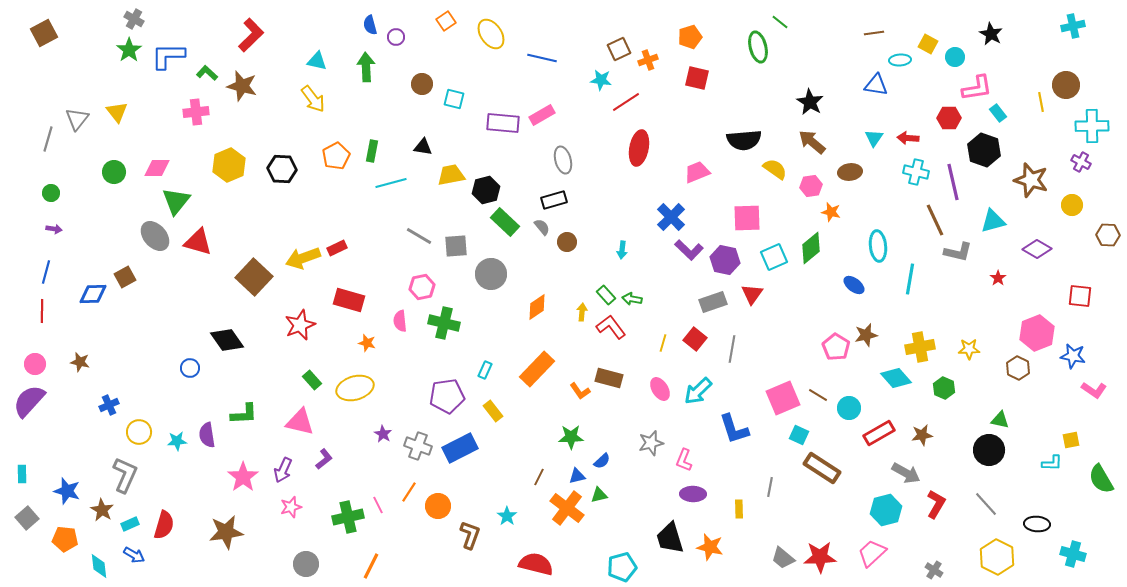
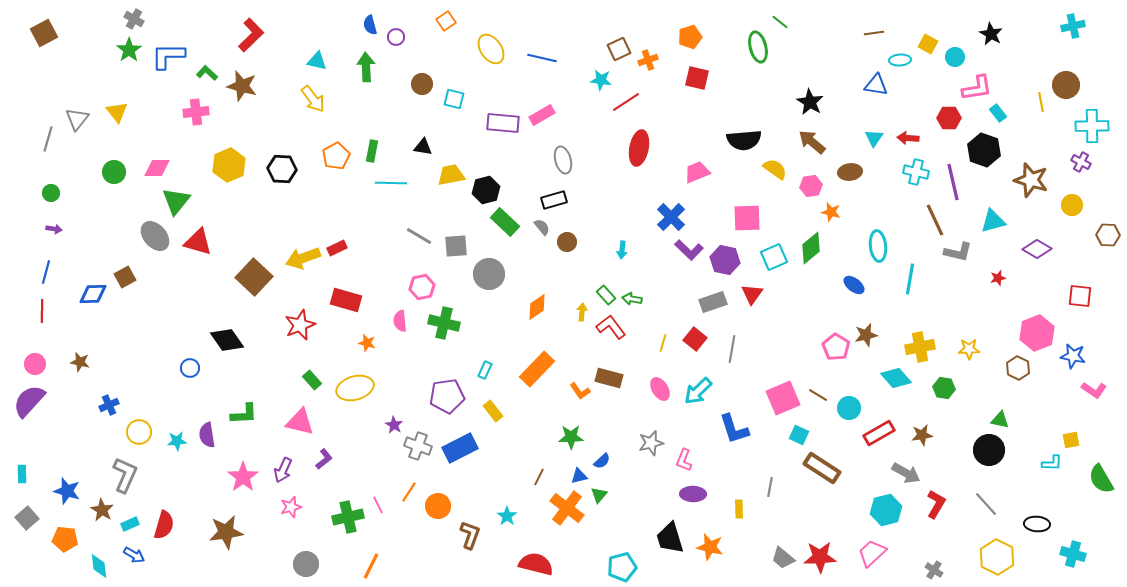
yellow ellipse at (491, 34): moved 15 px down
cyan line at (391, 183): rotated 16 degrees clockwise
gray circle at (491, 274): moved 2 px left
red star at (998, 278): rotated 21 degrees clockwise
red rectangle at (349, 300): moved 3 px left
green hexagon at (944, 388): rotated 15 degrees counterclockwise
purple star at (383, 434): moved 11 px right, 9 px up
blue triangle at (577, 476): moved 2 px right
green triangle at (599, 495): rotated 36 degrees counterclockwise
